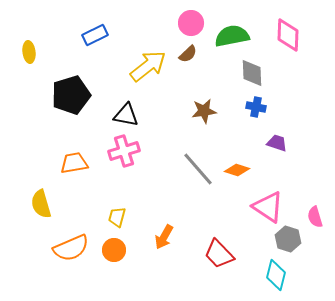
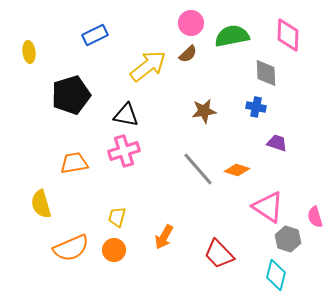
gray diamond: moved 14 px right
